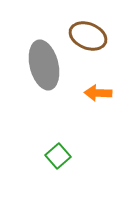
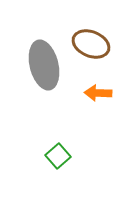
brown ellipse: moved 3 px right, 8 px down
